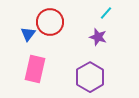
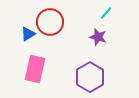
blue triangle: rotated 21 degrees clockwise
